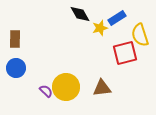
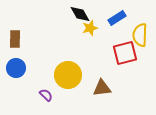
yellow star: moved 10 px left
yellow semicircle: rotated 20 degrees clockwise
yellow circle: moved 2 px right, 12 px up
purple semicircle: moved 4 px down
